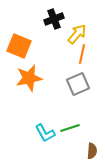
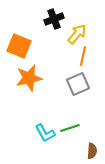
orange line: moved 1 px right, 2 px down
